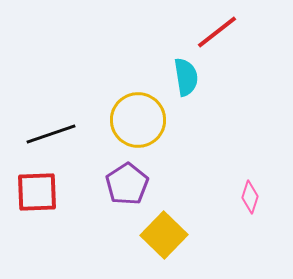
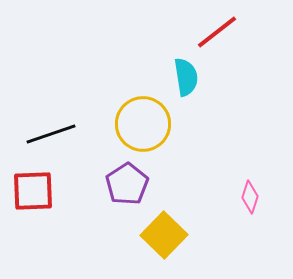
yellow circle: moved 5 px right, 4 px down
red square: moved 4 px left, 1 px up
